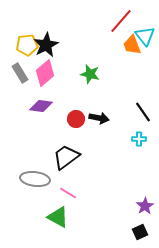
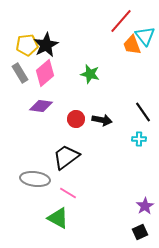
black arrow: moved 3 px right, 2 px down
green triangle: moved 1 px down
